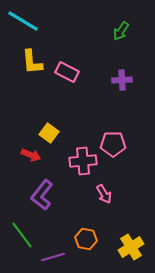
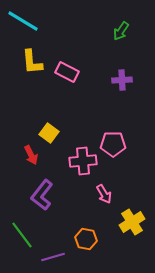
red arrow: rotated 42 degrees clockwise
yellow cross: moved 1 px right, 25 px up
